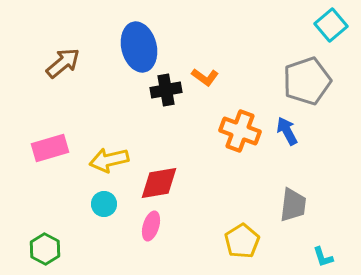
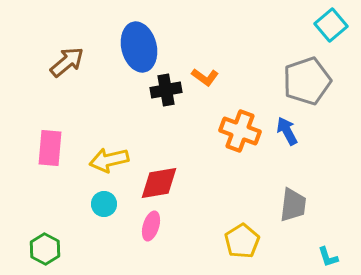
brown arrow: moved 4 px right, 1 px up
pink rectangle: rotated 69 degrees counterclockwise
cyan L-shape: moved 5 px right
